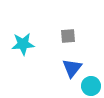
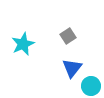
gray square: rotated 28 degrees counterclockwise
cyan star: rotated 20 degrees counterclockwise
